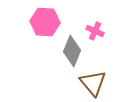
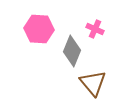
pink hexagon: moved 6 px left, 7 px down
pink cross: moved 2 px up
